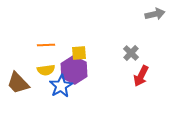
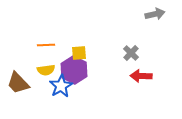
red arrow: rotated 65 degrees clockwise
